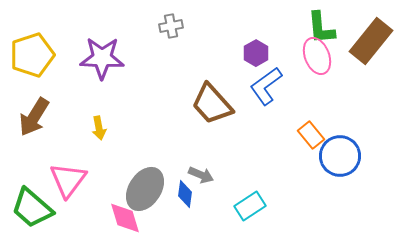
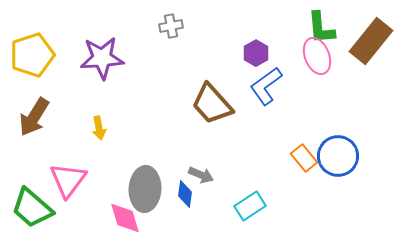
purple star: rotated 6 degrees counterclockwise
orange rectangle: moved 7 px left, 23 px down
blue circle: moved 2 px left
gray ellipse: rotated 30 degrees counterclockwise
